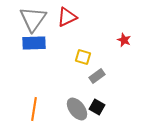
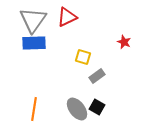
gray triangle: moved 1 px down
red star: moved 2 px down
